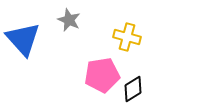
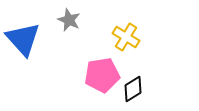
yellow cross: moved 1 px left; rotated 16 degrees clockwise
